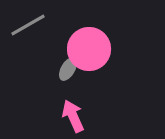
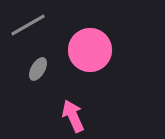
pink circle: moved 1 px right, 1 px down
gray ellipse: moved 30 px left
